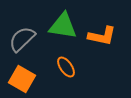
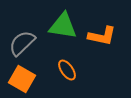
gray semicircle: moved 4 px down
orange ellipse: moved 1 px right, 3 px down
